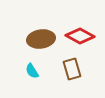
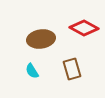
red diamond: moved 4 px right, 8 px up
